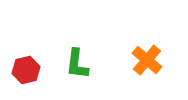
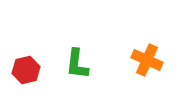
orange cross: rotated 16 degrees counterclockwise
